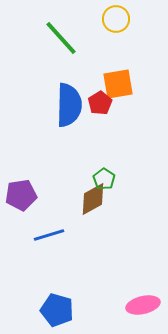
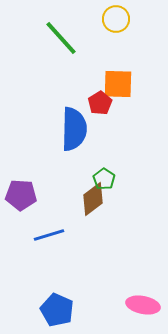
orange square: rotated 12 degrees clockwise
blue semicircle: moved 5 px right, 24 px down
purple pentagon: rotated 12 degrees clockwise
brown diamond: rotated 8 degrees counterclockwise
pink ellipse: rotated 24 degrees clockwise
blue pentagon: rotated 8 degrees clockwise
